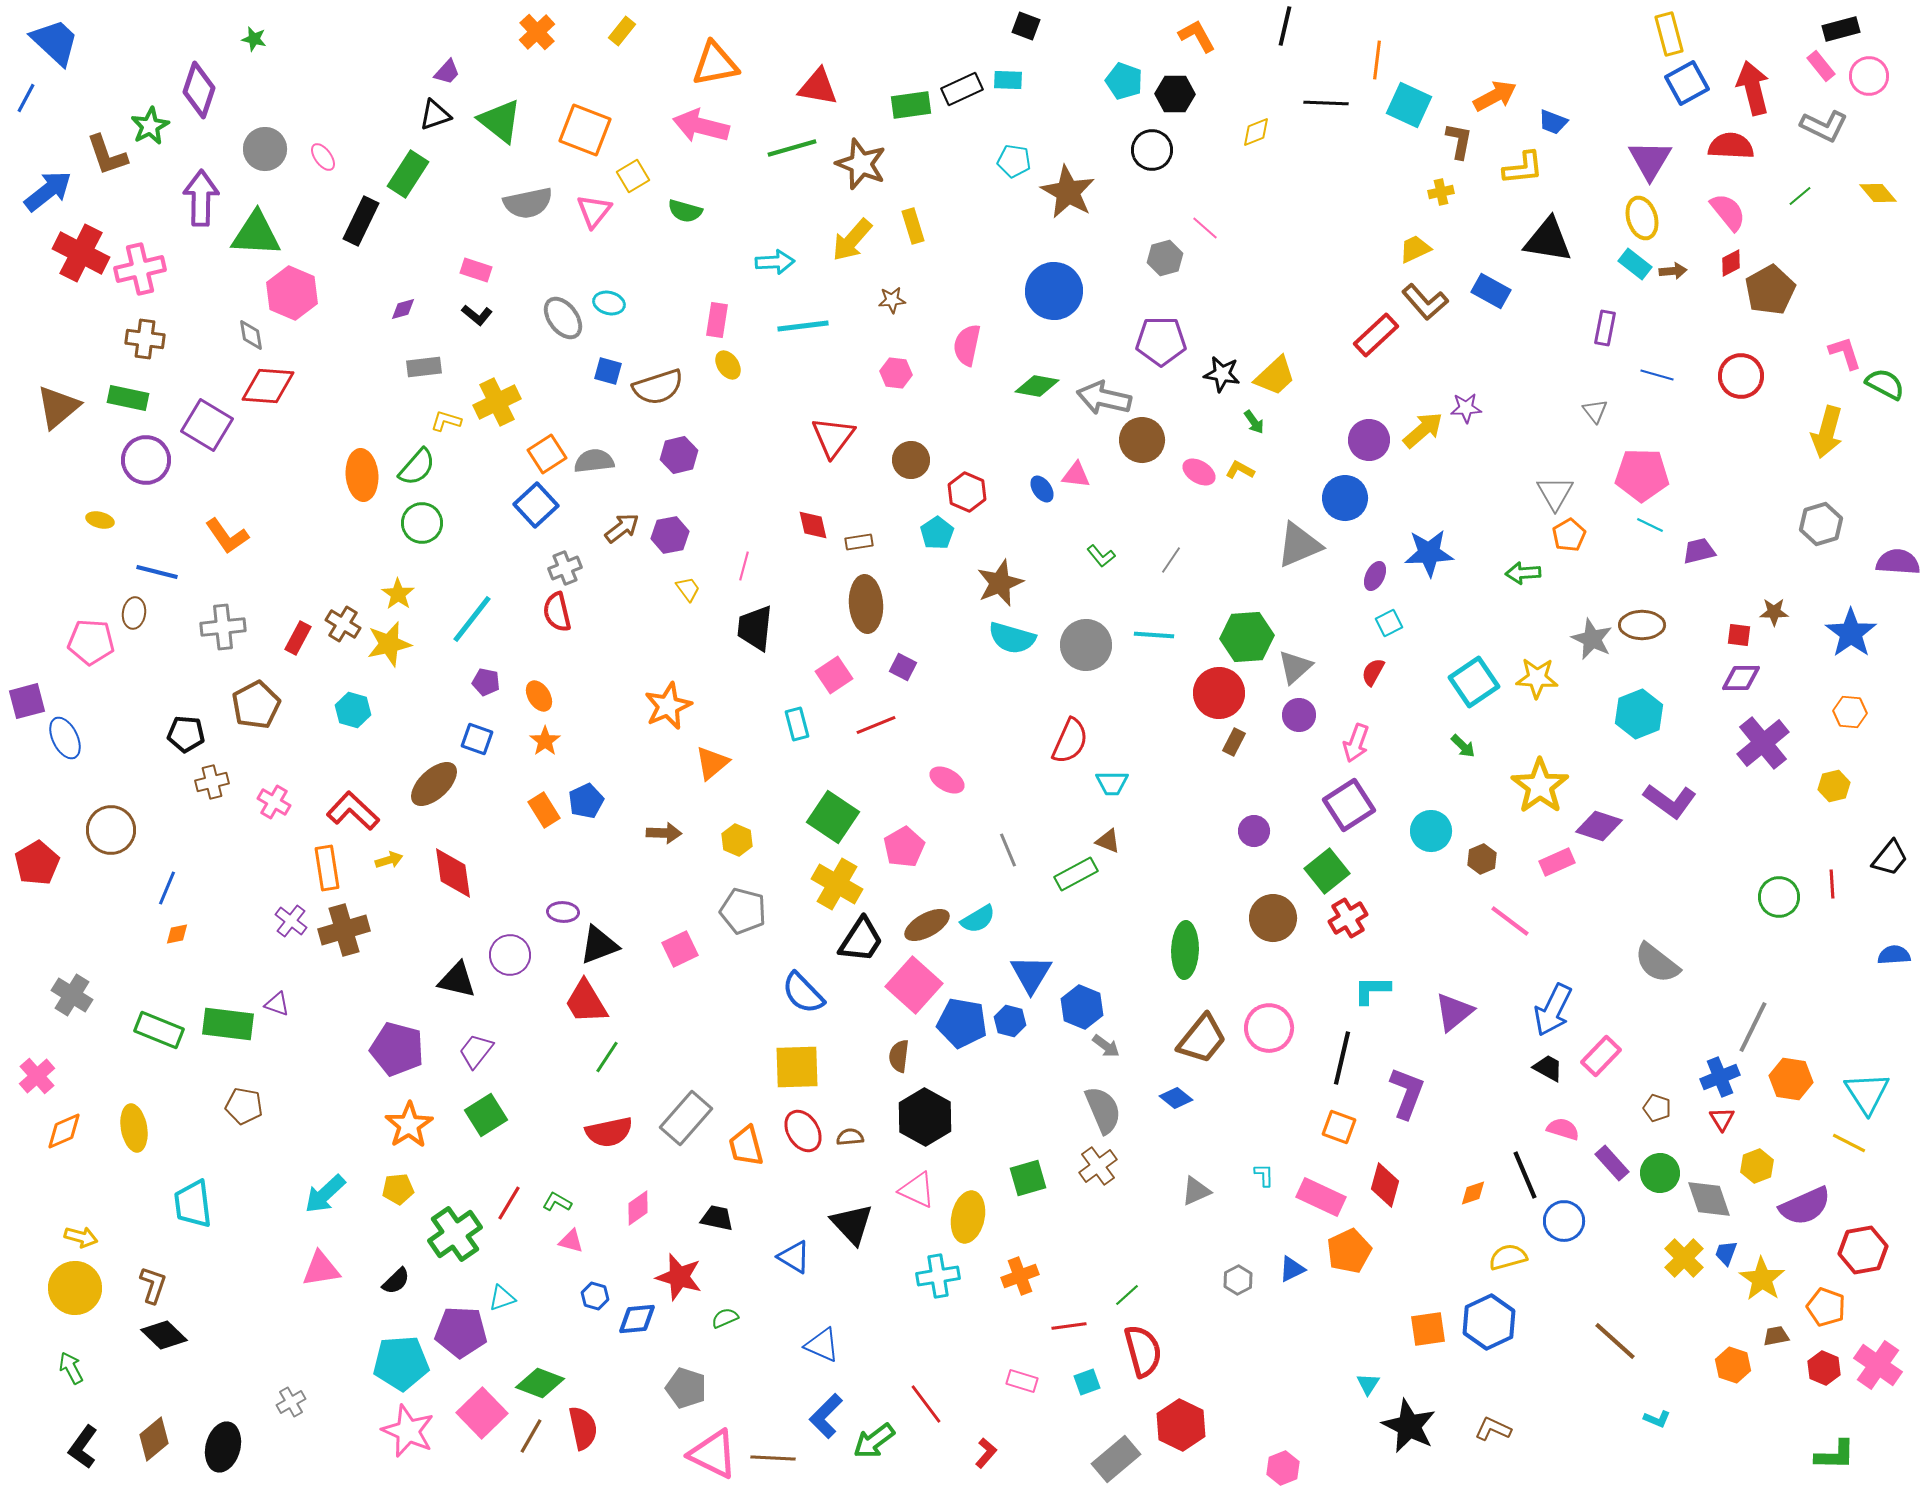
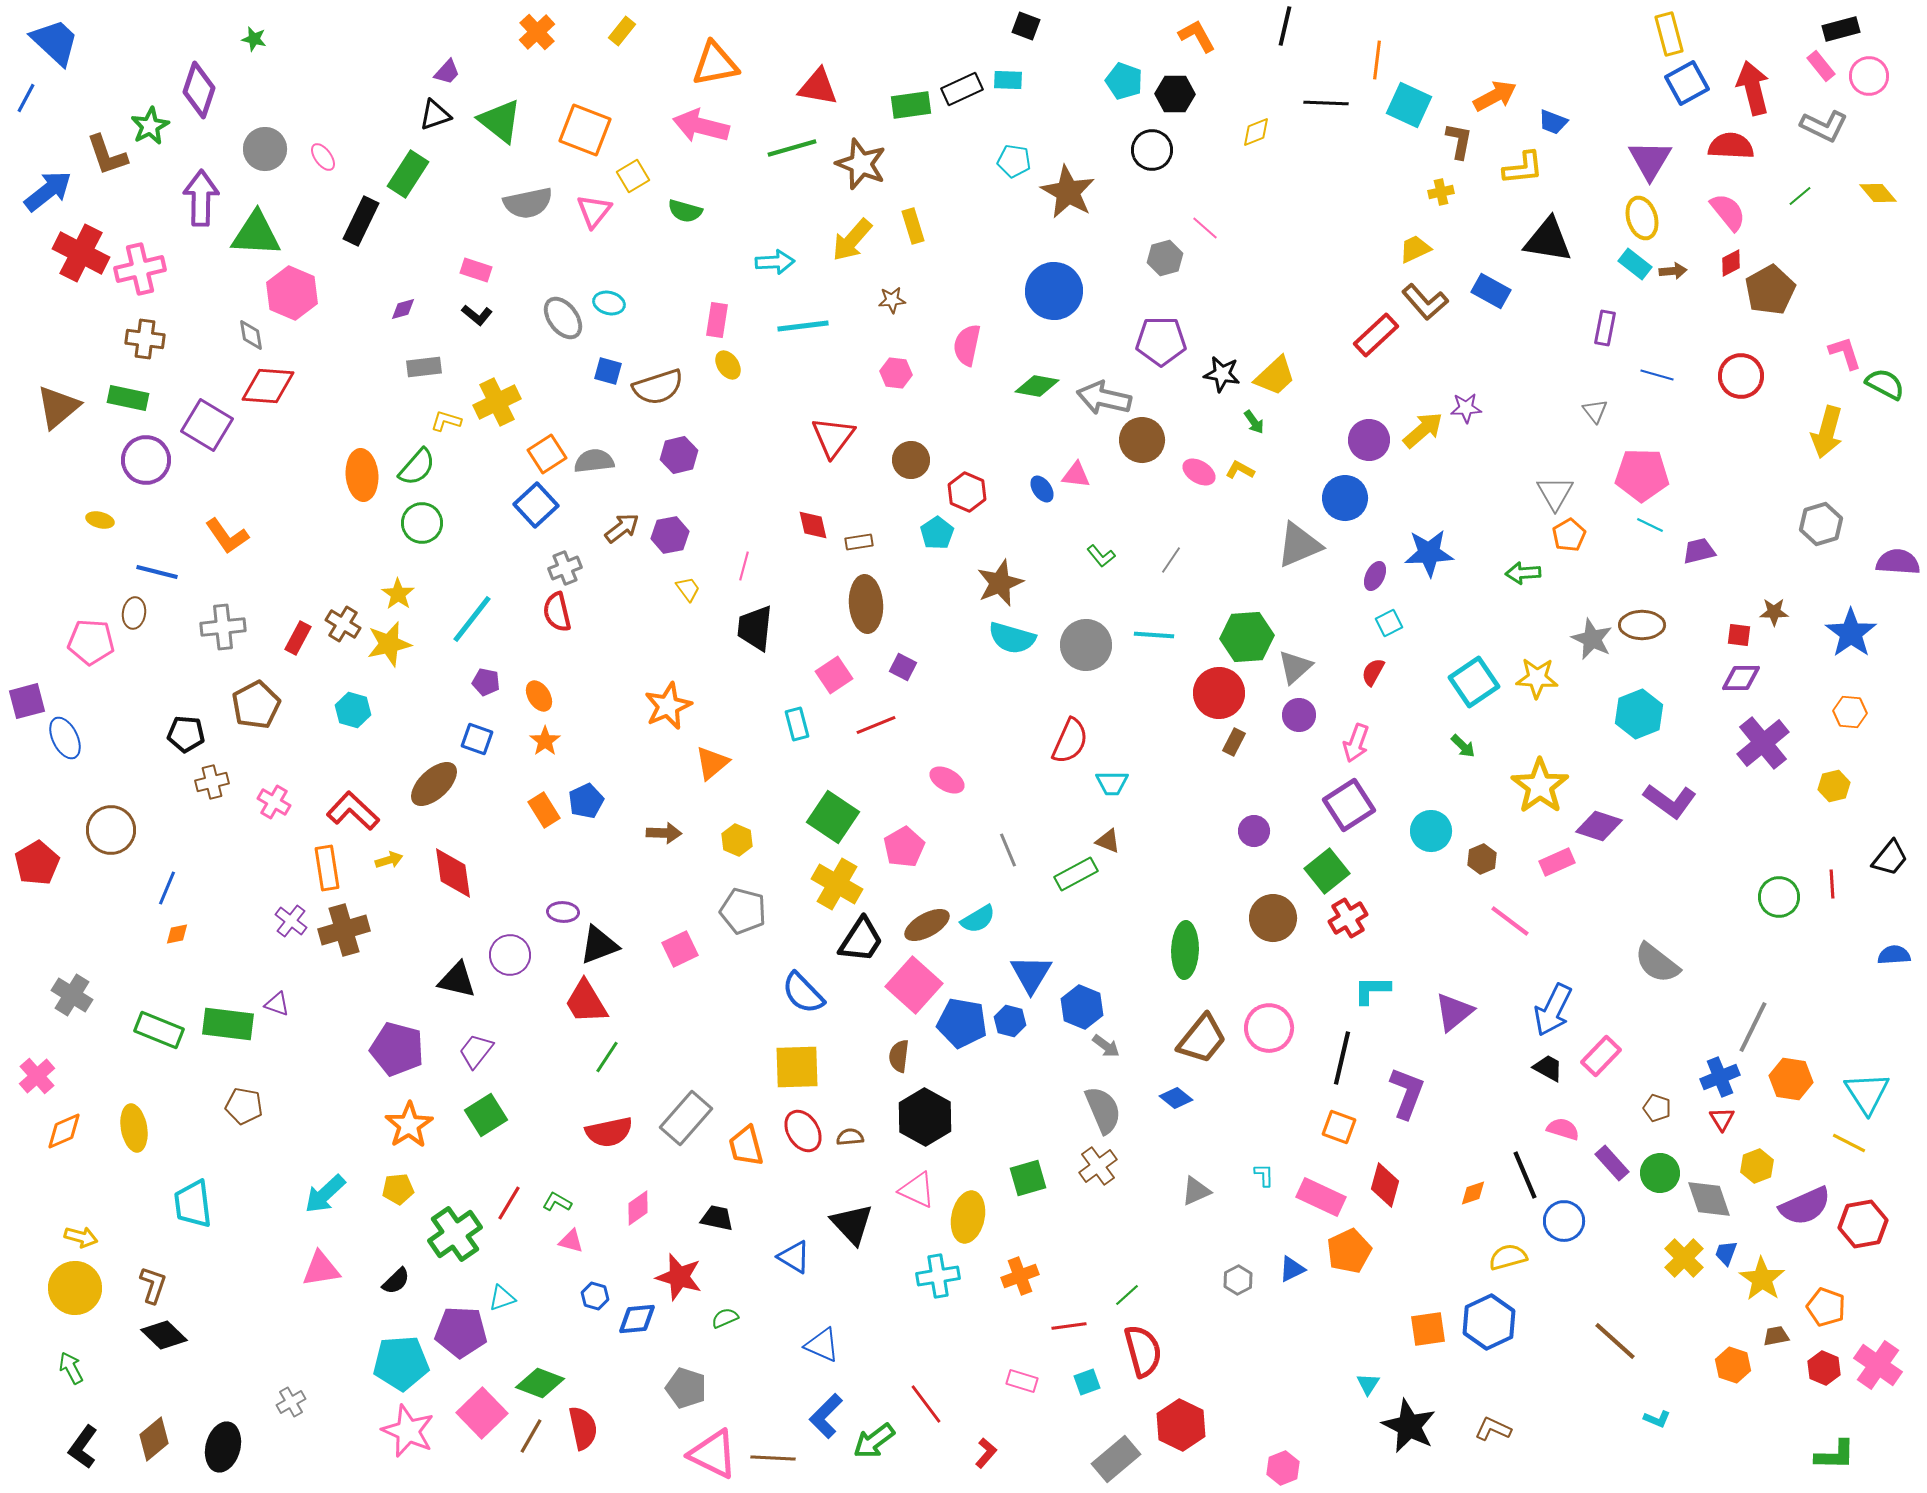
red hexagon at (1863, 1250): moved 26 px up
